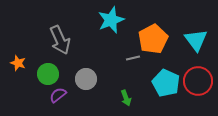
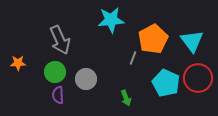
cyan star: rotated 16 degrees clockwise
cyan triangle: moved 4 px left, 1 px down
gray line: rotated 56 degrees counterclockwise
orange star: rotated 21 degrees counterclockwise
green circle: moved 7 px right, 2 px up
red circle: moved 3 px up
purple semicircle: rotated 54 degrees counterclockwise
